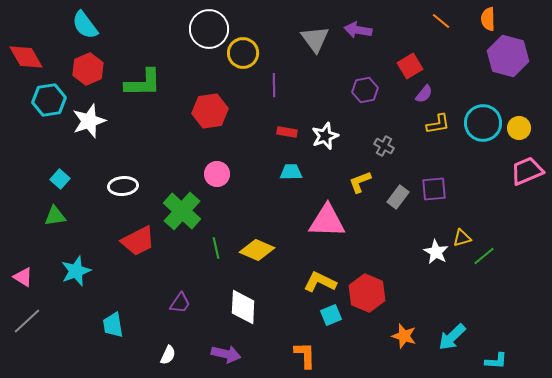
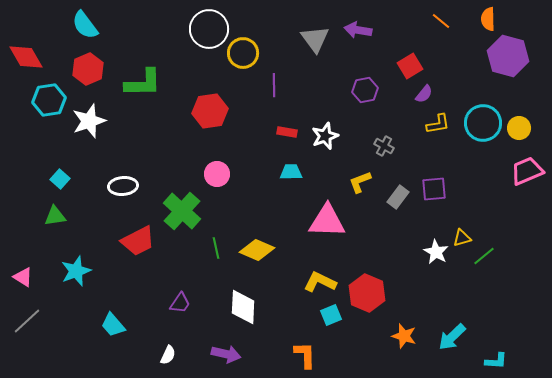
cyan trapezoid at (113, 325): rotated 32 degrees counterclockwise
